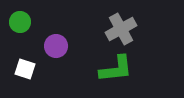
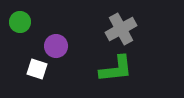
white square: moved 12 px right
